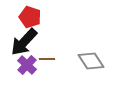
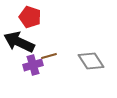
black arrow: moved 5 px left; rotated 72 degrees clockwise
brown line: moved 2 px right, 3 px up; rotated 14 degrees counterclockwise
purple cross: moved 6 px right; rotated 30 degrees clockwise
